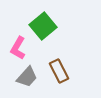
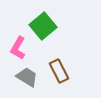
gray trapezoid: rotated 100 degrees counterclockwise
